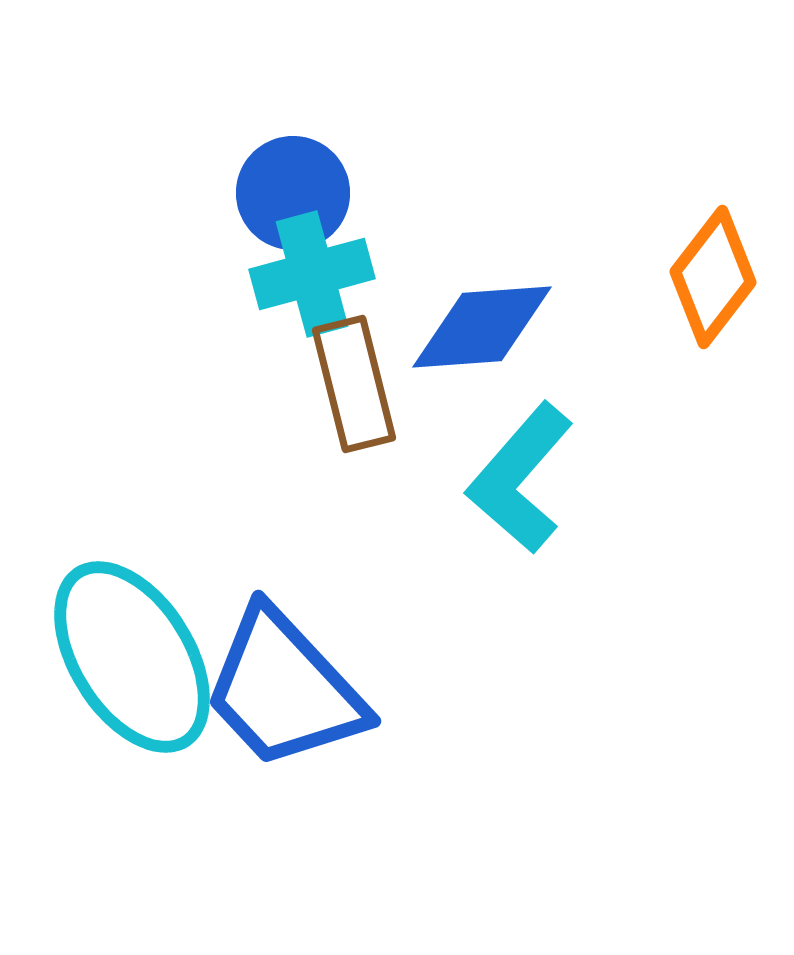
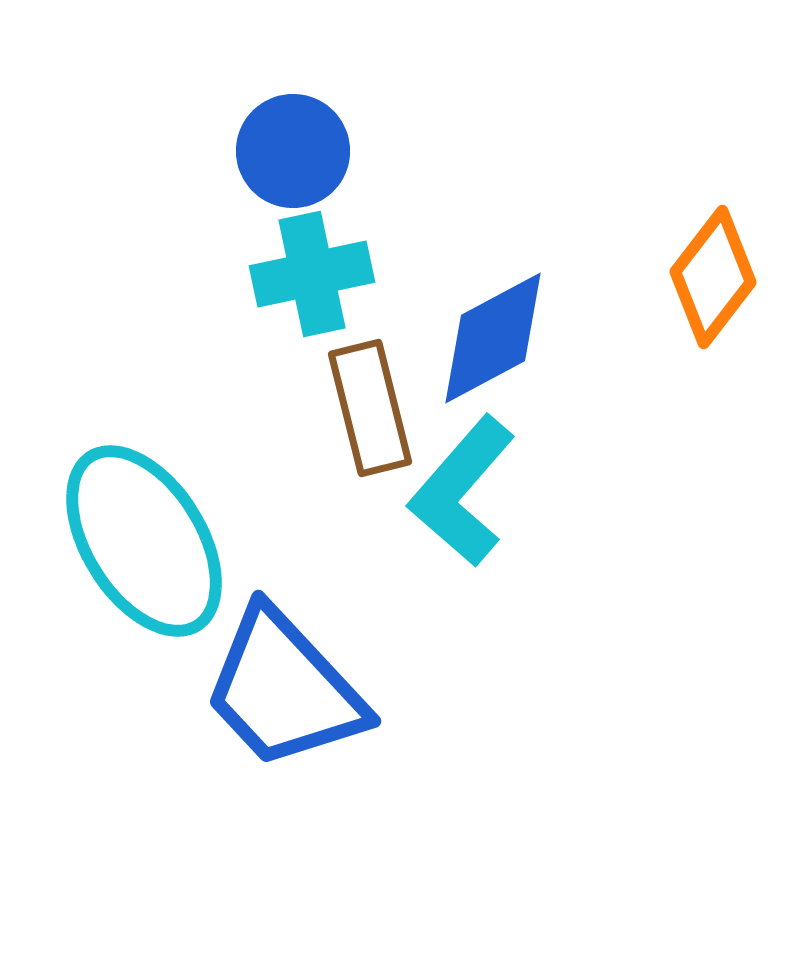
blue circle: moved 42 px up
cyan cross: rotated 3 degrees clockwise
blue diamond: moved 11 px right, 11 px down; rotated 24 degrees counterclockwise
brown rectangle: moved 16 px right, 24 px down
cyan L-shape: moved 58 px left, 13 px down
cyan ellipse: moved 12 px right, 116 px up
